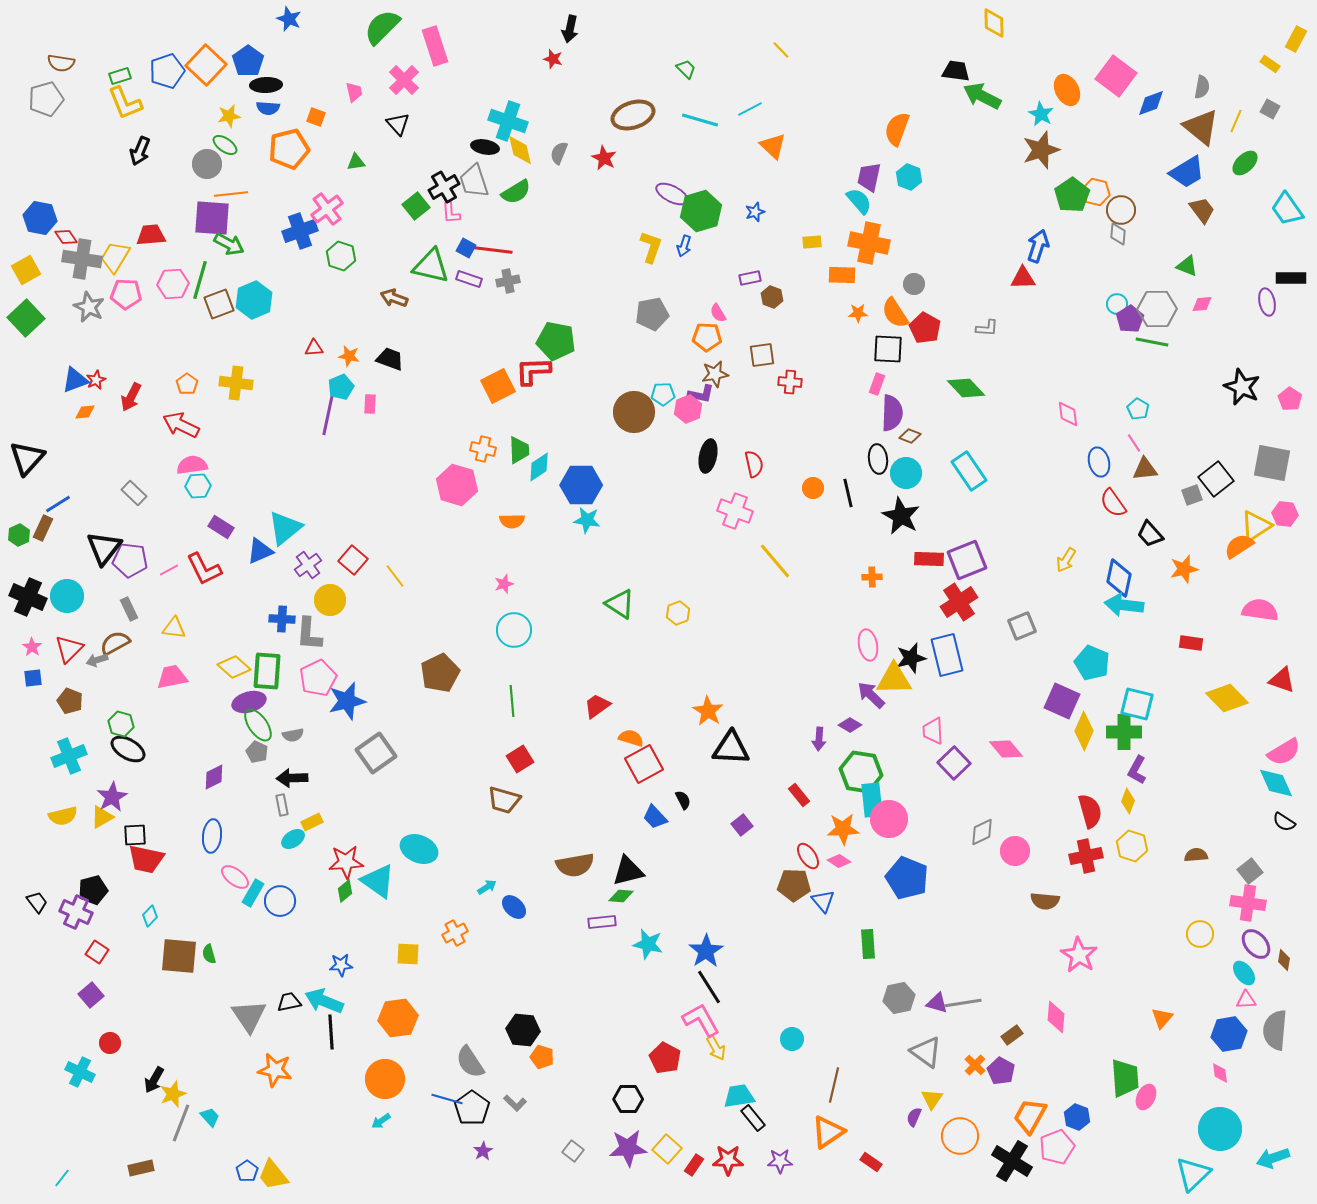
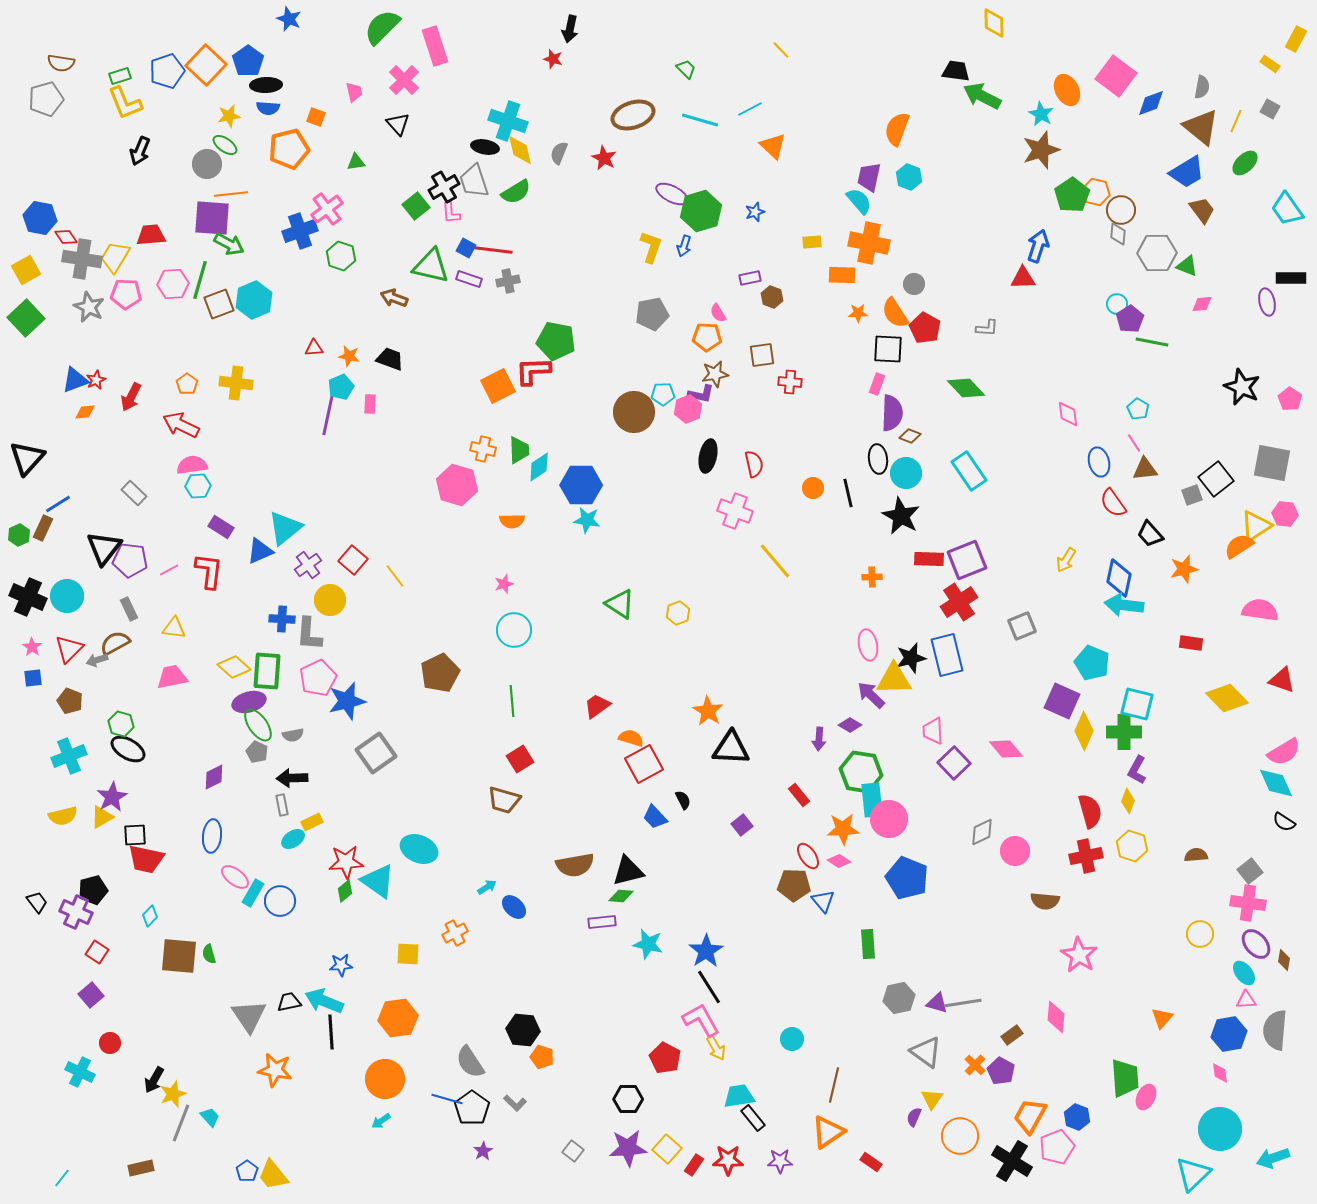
gray hexagon at (1157, 309): moved 56 px up
red L-shape at (204, 569): moved 5 px right, 2 px down; rotated 147 degrees counterclockwise
